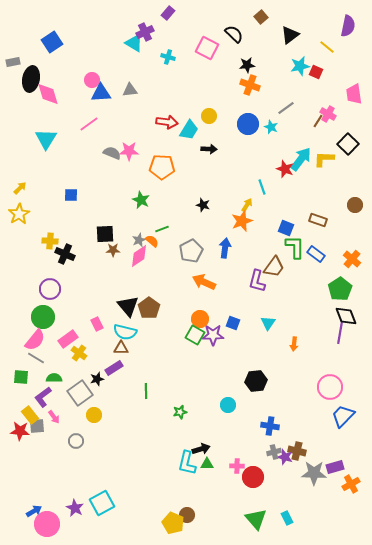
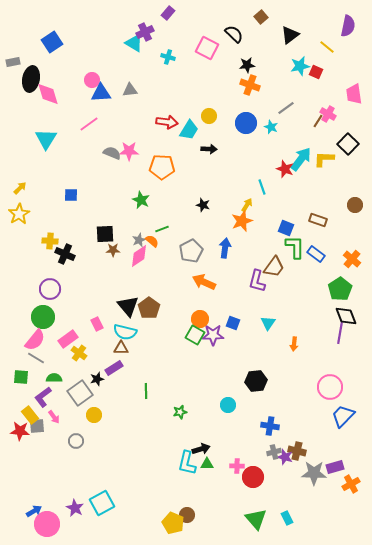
blue circle at (248, 124): moved 2 px left, 1 px up
